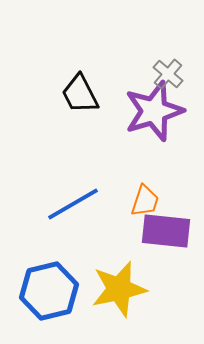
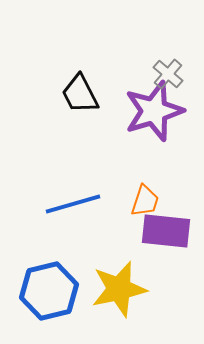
blue line: rotated 14 degrees clockwise
